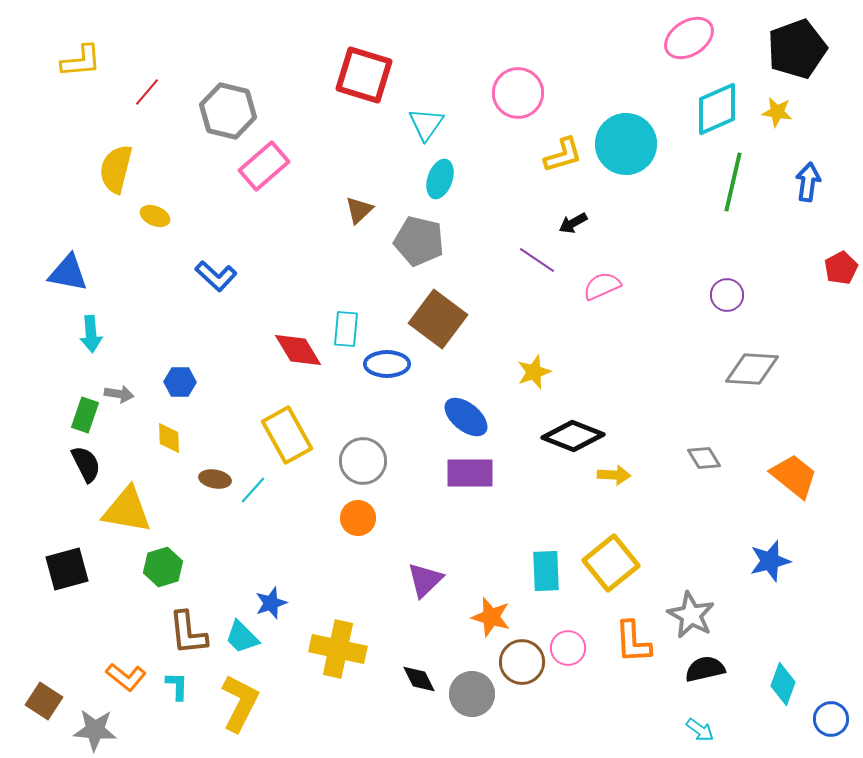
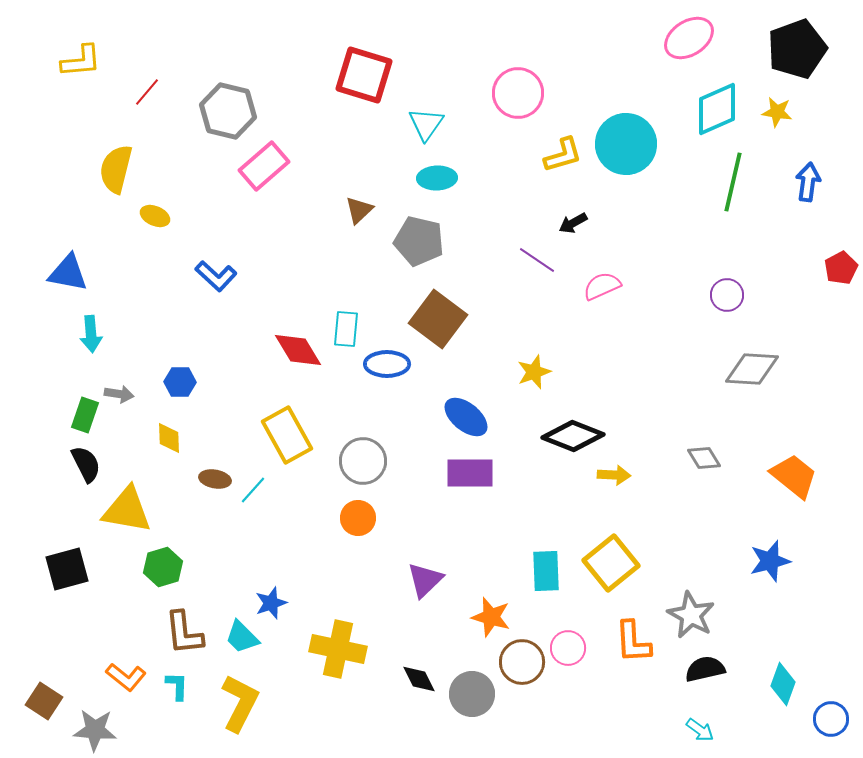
cyan ellipse at (440, 179): moved 3 px left, 1 px up; rotated 69 degrees clockwise
brown L-shape at (188, 633): moved 4 px left
